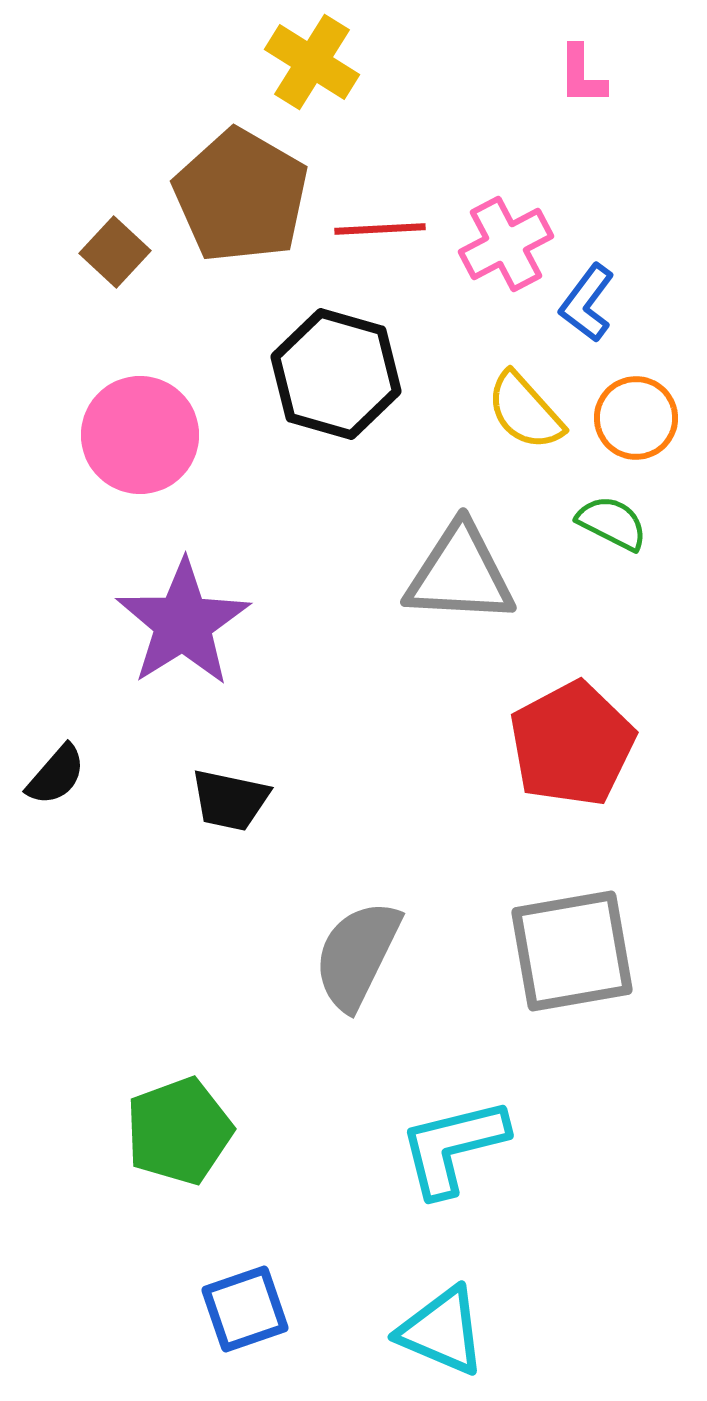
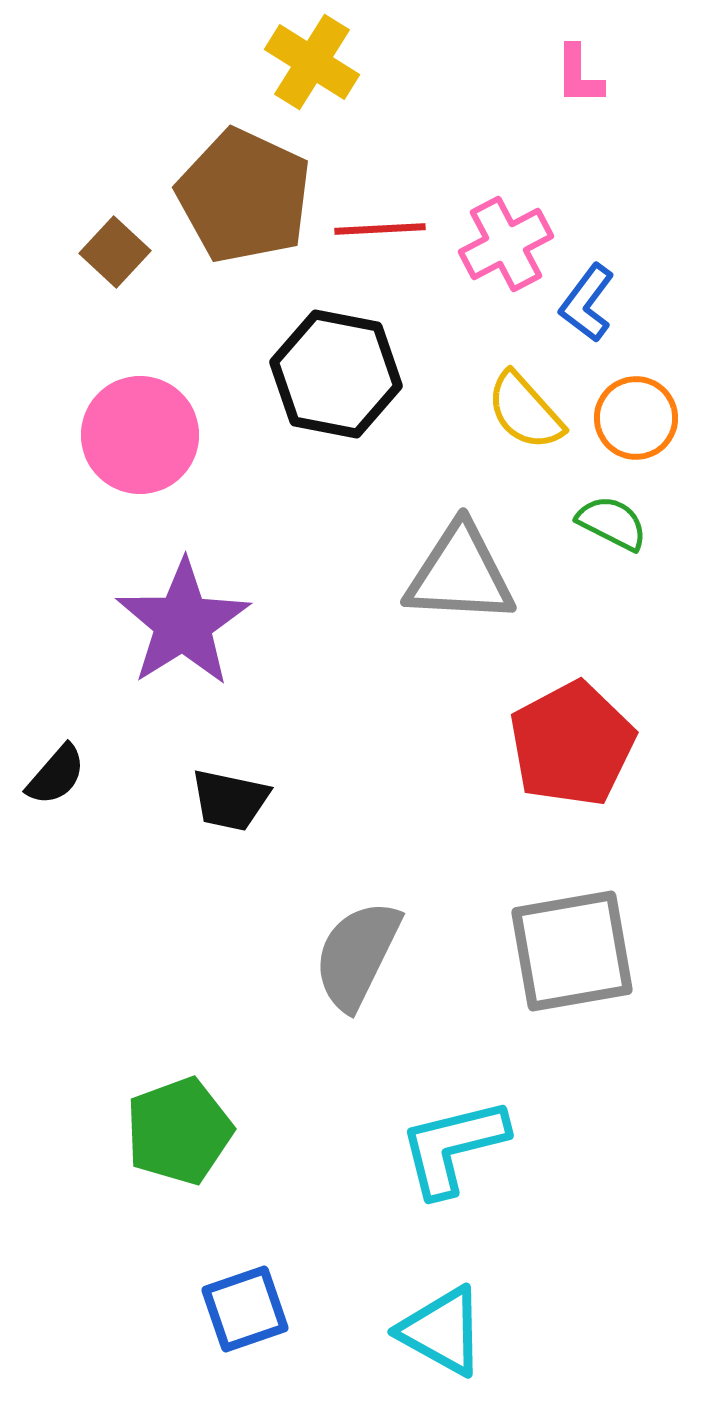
pink L-shape: moved 3 px left
brown pentagon: moved 3 px right; rotated 5 degrees counterclockwise
black hexagon: rotated 5 degrees counterclockwise
cyan triangle: rotated 6 degrees clockwise
